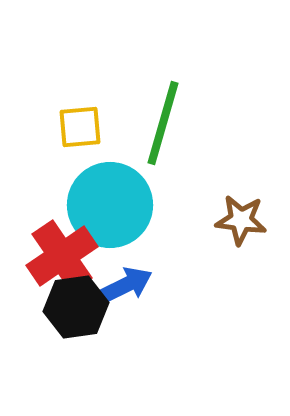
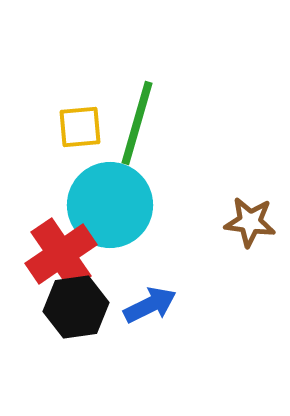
green line: moved 26 px left
brown star: moved 9 px right, 2 px down
red cross: moved 1 px left, 2 px up
blue arrow: moved 24 px right, 20 px down
